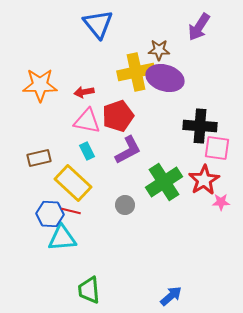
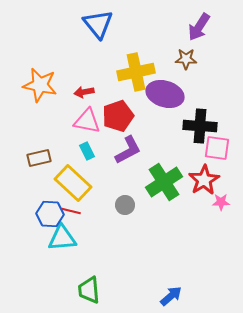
brown star: moved 27 px right, 9 px down
purple ellipse: moved 16 px down
orange star: rotated 12 degrees clockwise
